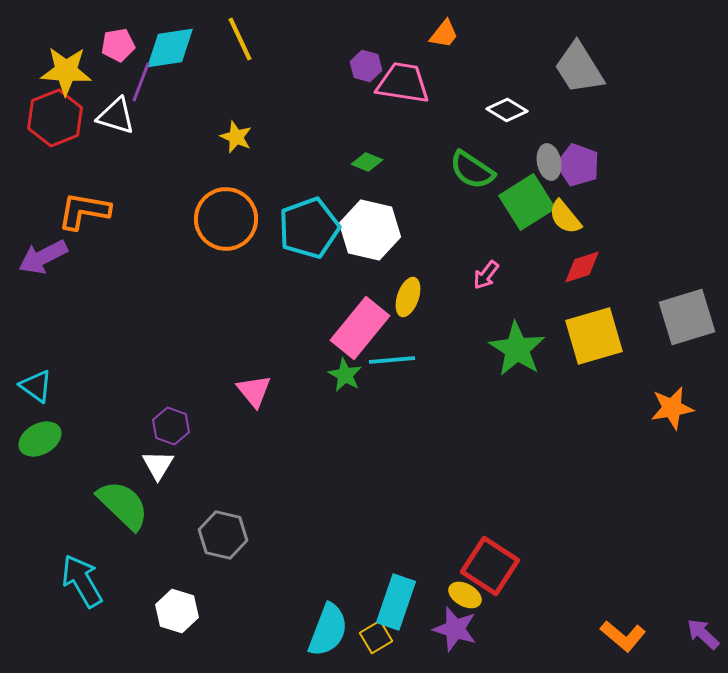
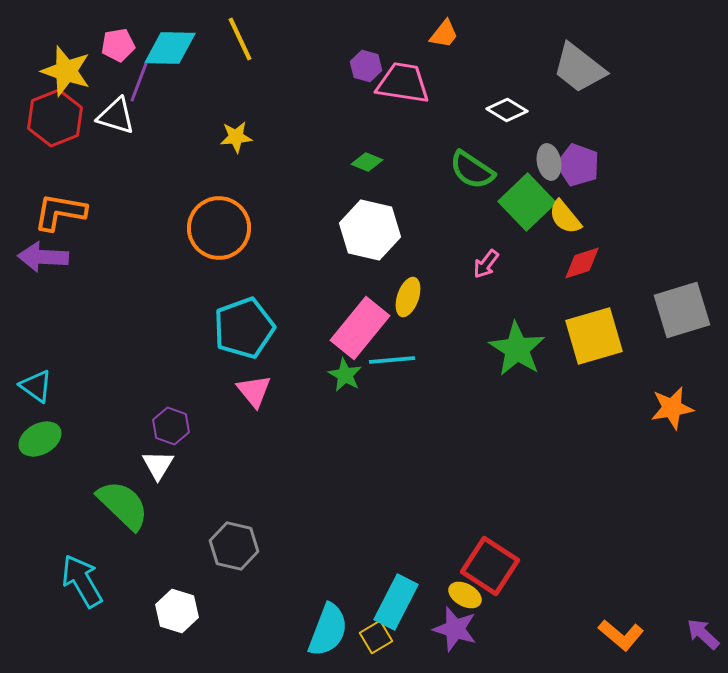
cyan diamond at (170, 48): rotated 10 degrees clockwise
gray trapezoid at (579, 68): rotated 20 degrees counterclockwise
yellow star at (66, 71): rotated 15 degrees clockwise
purple line at (141, 82): moved 2 px left
yellow star at (236, 137): rotated 28 degrees counterclockwise
green square at (527, 202): rotated 12 degrees counterclockwise
orange L-shape at (84, 211): moved 24 px left, 1 px down
orange circle at (226, 219): moved 7 px left, 9 px down
cyan pentagon at (309, 228): moved 65 px left, 100 px down
purple arrow at (43, 257): rotated 30 degrees clockwise
red diamond at (582, 267): moved 4 px up
pink arrow at (486, 275): moved 11 px up
gray square at (687, 317): moved 5 px left, 7 px up
gray hexagon at (223, 535): moved 11 px right, 11 px down
cyan rectangle at (396, 602): rotated 8 degrees clockwise
orange L-shape at (623, 636): moved 2 px left, 1 px up
